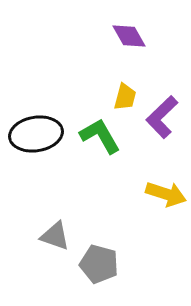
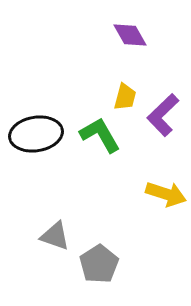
purple diamond: moved 1 px right, 1 px up
purple L-shape: moved 1 px right, 2 px up
green L-shape: moved 1 px up
gray pentagon: rotated 24 degrees clockwise
